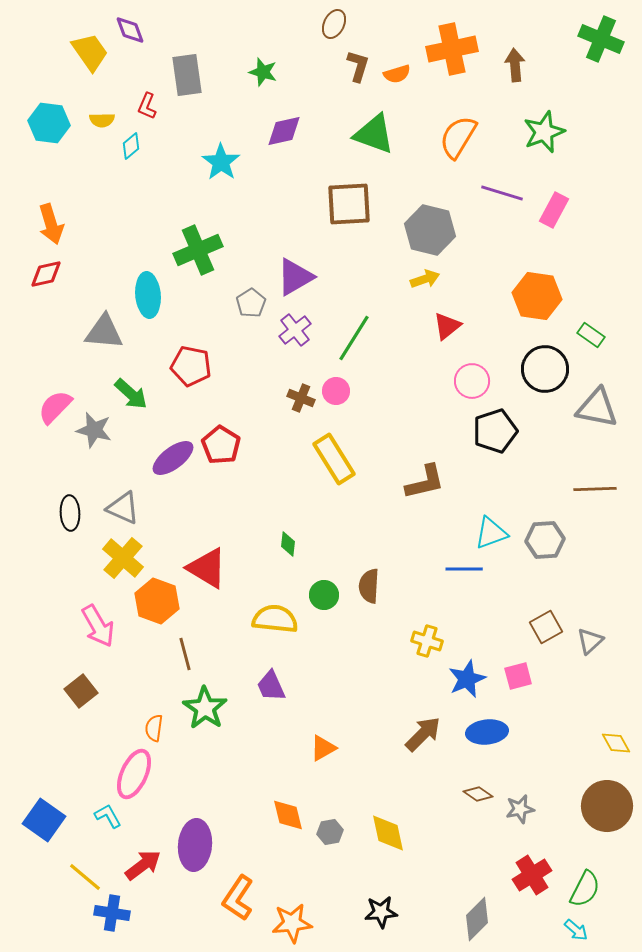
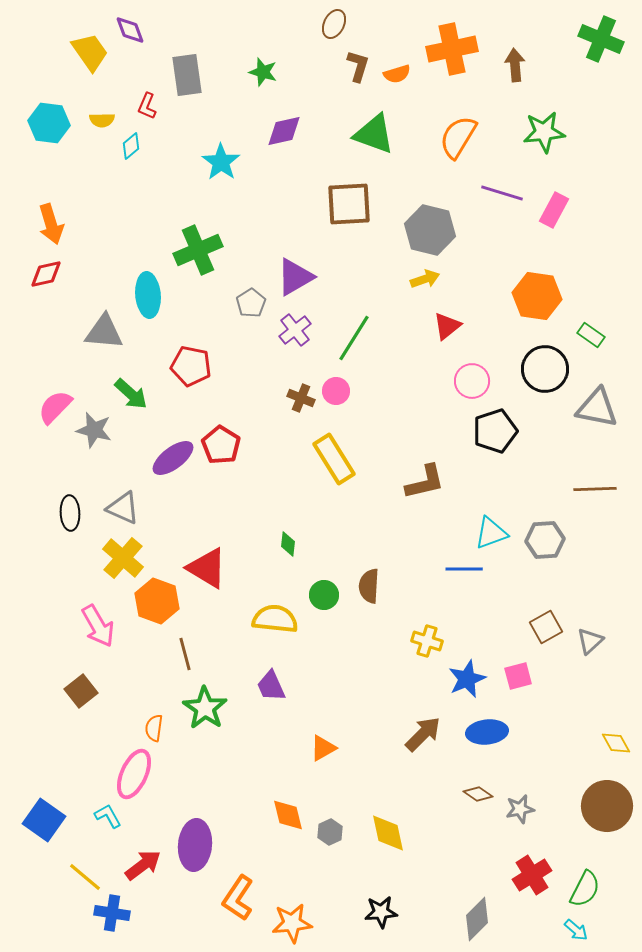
green star at (544, 132): rotated 15 degrees clockwise
gray hexagon at (330, 832): rotated 15 degrees counterclockwise
